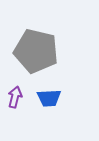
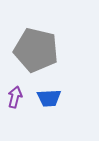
gray pentagon: moved 1 px up
